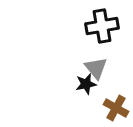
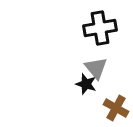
black cross: moved 2 px left, 2 px down
black star: rotated 30 degrees clockwise
